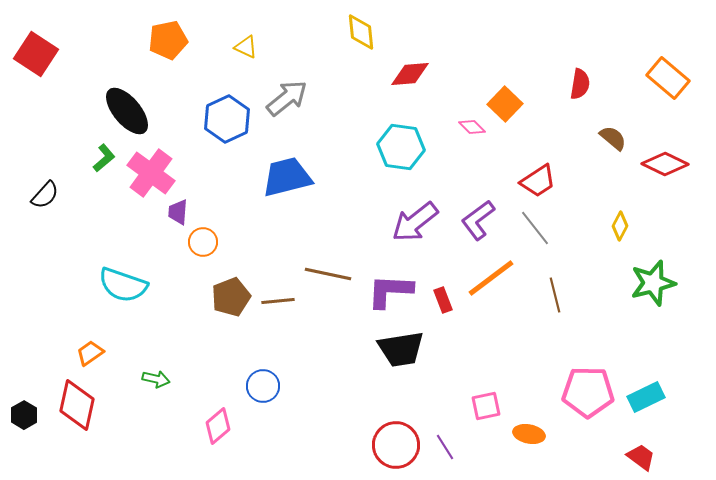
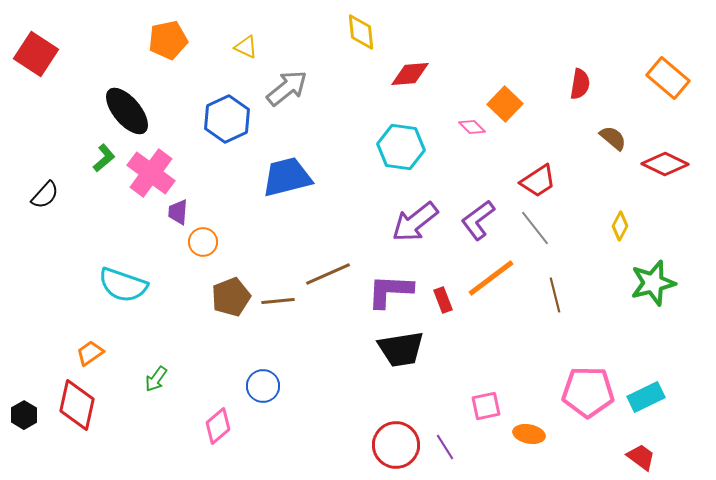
gray arrow at (287, 98): moved 10 px up
brown line at (328, 274): rotated 36 degrees counterclockwise
green arrow at (156, 379): rotated 112 degrees clockwise
